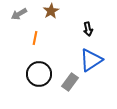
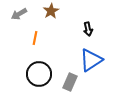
gray rectangle: rotated 12 degrees counterclockwise
